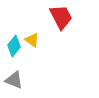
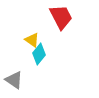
cyan diamond: moved 25 px right, 8 px down
gray triangle: rotated 12 degrees clockwise
